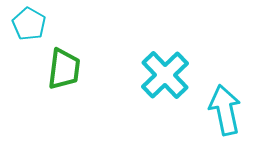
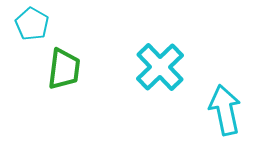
cyan pentagon: moved 3 px right
cyan cross: moved 5 px left, 8 px up
